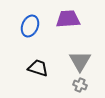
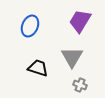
purple trapezoid: moved 12 px right, 2 px down; rotated 55 degrees counterclockwise
gray triangle: moved 8 px left, 4 px up
